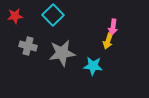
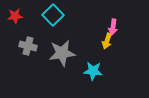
yellow arrow: moved 1 px left
cyan star: moved 5 px down
